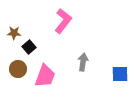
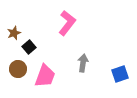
pink L-shape: moved 4 px right, 2 px down
brown star: rotated 24 degrees counterclockwise
gray arrow: moved 1 px down
blue square: rotated 18 degrees counterclockwise
